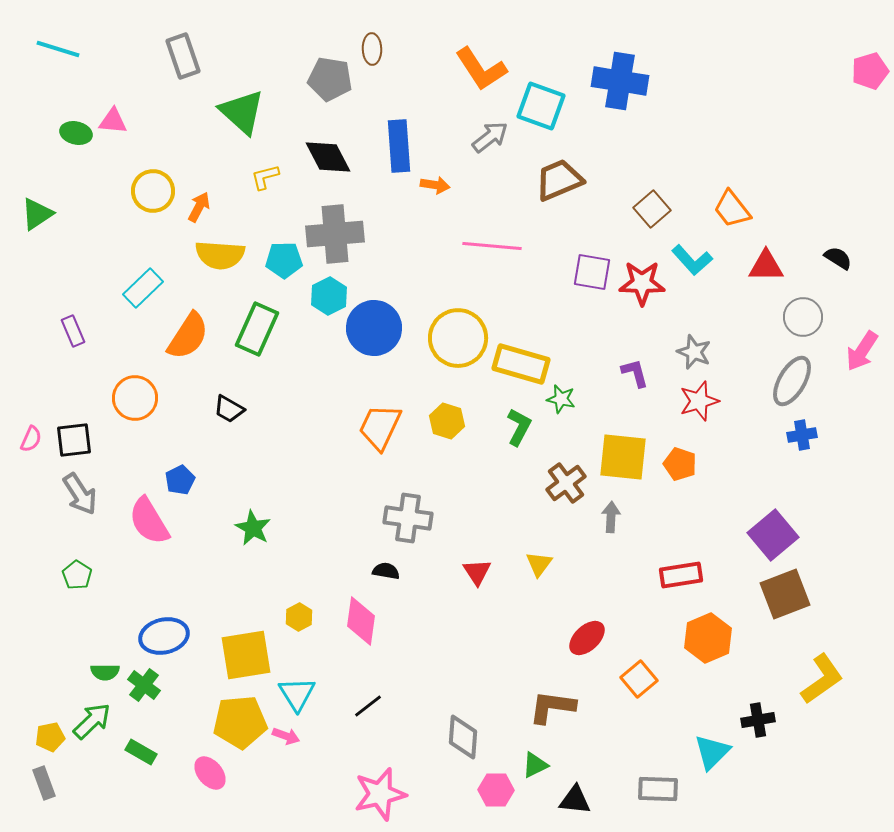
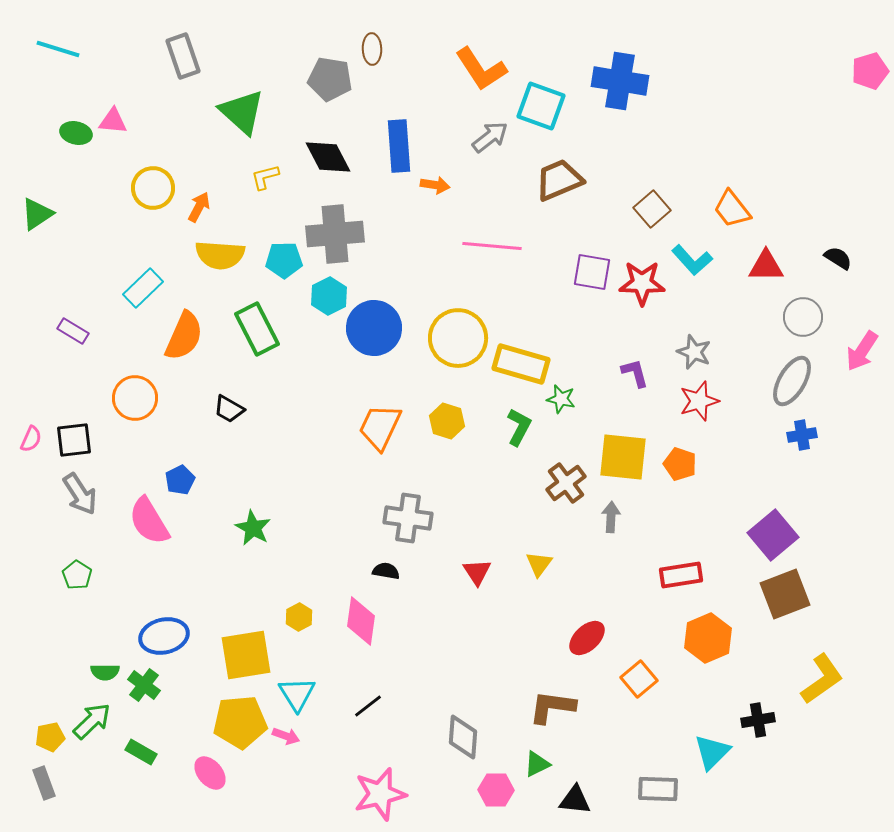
yellow circle at (153, 191): moved 3 px up
green rectangle at (257, 329): rotated 51 degrees counterclockwise
purple rectangle at (73, 331): rotated 36 degrees counterclockwise
orange semicircle at (188, 336): moved 4 px left; rotated 9 degrees counterclockwise
green triangle at (535, 765): moved 2 px right, 1 px up
